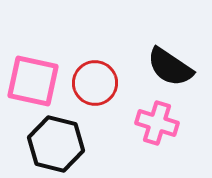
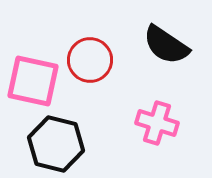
black semicircle: moved 4 px left, 22 px up
red circle: moved 5 px left, 23 px up
